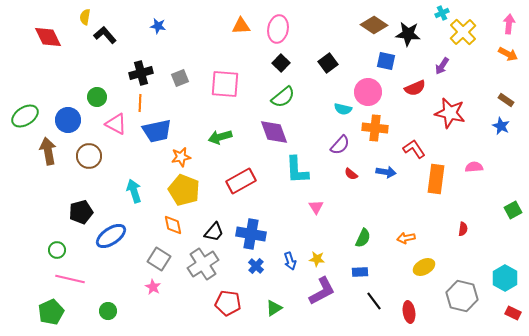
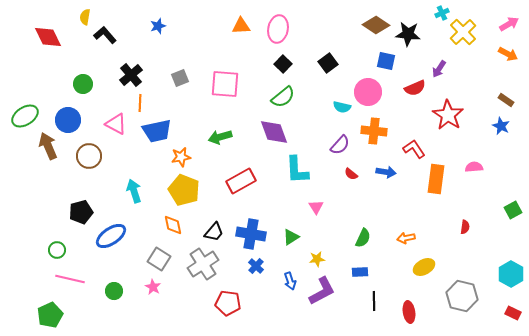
pink arrow at (509, 24): rotated 54 degrees clockwise
brown diamond at (374, 25): moved 2 px right
blue star at (158, 26): rotated 28 degrees counterclockwise
black square at (281, 63): moved 2 px right, 1 px down
purple arrow at (442, 66): moved 3 px left, 3 px down
black cross at (141, 73): moved 10 px left, 2 px down; rotated 25 degrees counterclockwise
green circle at (97, 97): moved 14 px left, 13 px up
cyan semicircle at (343, 109): moved 1 px left, 2 px up
red star at (450, 113): moved 2 px left, 2 px down; rotated 20 degrees clockwise
orange cross at (375, 128): moved 1 px left, 3 px down
brown arrow at (48, 151): moved 5 px up; rotated 12 degrees counterclockwise
red semicircle at (463, 229): moved 2 px right, 2 px up
yellow star at (317, 259): rotated 14 degrees counterclockwise
blue arrow at (290, 261): moved 20 px down
cyan hexagon at (505, 278): moved 6 px right, 4 px up
black line at (374, 301): rotated 36 degrees clockwise
green triangle at (274, 308): moved 17 px right, 71 px up
green circle at (108, 311): moved 6 px right, 20 px up
green pentagon at (51, 312): moved 1 px left, 3 px down
